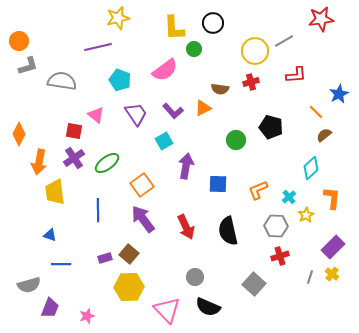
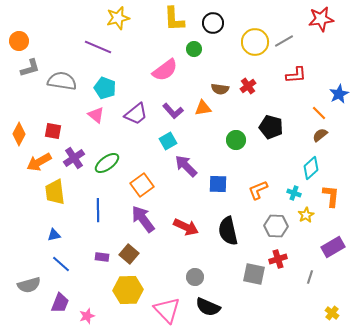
yellow L-shape at (174, 28): moved 9 px up
purple line at (98, 47): rotated 36 degrees clockwise
yellow circle at (255, 51): moved 9 px up
gray L-shape at (28, 66): moved 2 px right, 2 px down
cyan pentagon at (120, 80): moved 15 px left, 8 px down
red cross at (251, 82): moved 3 px left, 4 px down; rotated 21 degrees counterclockwise
orange triangle at (203, 108): rotated 18 degrees clockwise
orange line at (316, 112): moved 3 px right, 1 px down
purple trapezoid at (136, 114): rotated 85 degrees clockwise
red square at (74, 131): moved 21 px left
brown semicircle at (324, 135): moved 4 px left
cyan square at (164, 141): moved 4 px right
orange arrow at (39, 162): rotated 50 degrees clockwise
purple arrow at (186, 166): rotated 55 degrees counterclockwise
cyan cross at (289, 197): moved 5 px right, 4 px up; rotated 32 degrees counterclockwise
orange L-shape at (332, 198): moved 1 px left, 2 px up
red arrow at (186, 227): rotated 40 degrees counterclockwise
blue triangle at (50, 235): moved 4 px right; rotated 32 degrees counterclockwise
purple rectangle at (333, 247): rotated 15 degrees clockwise
red cross at (280, 256): moved 2 px left, 3 px down
purple rectangle at (105, 258): moved 3 px left, 1 px up; rotated 24 degrees clockwise
blue line at (61, 264): rotated 42 degrees clockwise
yellow cross at (332, 274): moved 39 px down
gray square at (254, 284): moved 10 px up; rotated 30 degrees counterclockwise
yellow hexagon at (129, 287): moved 1 px left, 3 px down
purple trapezoid at (50, 308): moved 10 px right, 5 px up
